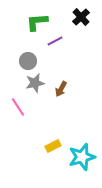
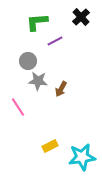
gray star: moved 3 px right, 2 px up; rotated 18 degrees clockwise
yellow rectangle: moved 3 px left
cyan star: rotated 8 degrees clockwise
